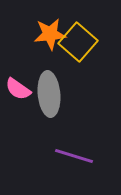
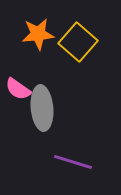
orange star: moved 12 px left
gray ellipse: moved 7 px left, 14 px down
purple line: moved 1 px left, 6 px down
